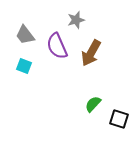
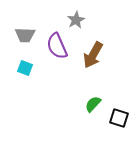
gray star: rotated 12 degrees counterclockwise
gray trapezoid: rotated 50 degrees counterclockwise
brown arrow: moved 2 px right, 2 px down
cyan square: moved 1 px right, 2 px down
black square: moved 1 px up
